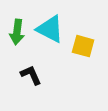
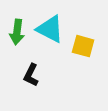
black L-shape: rotated 130 degrees counterclockwise
